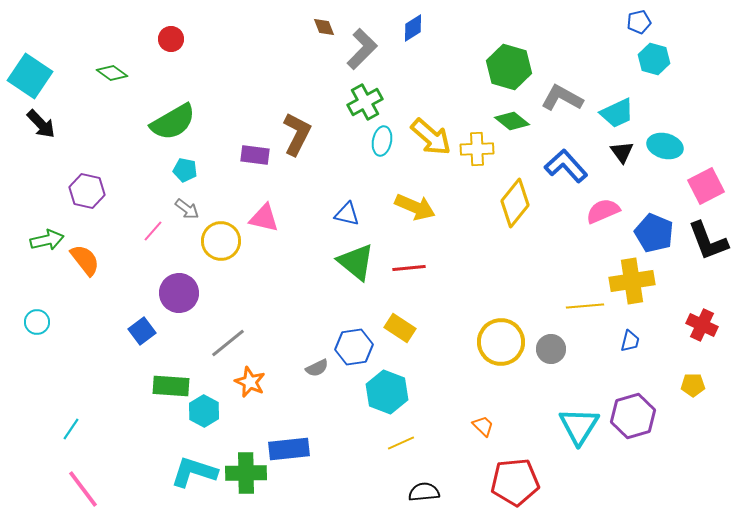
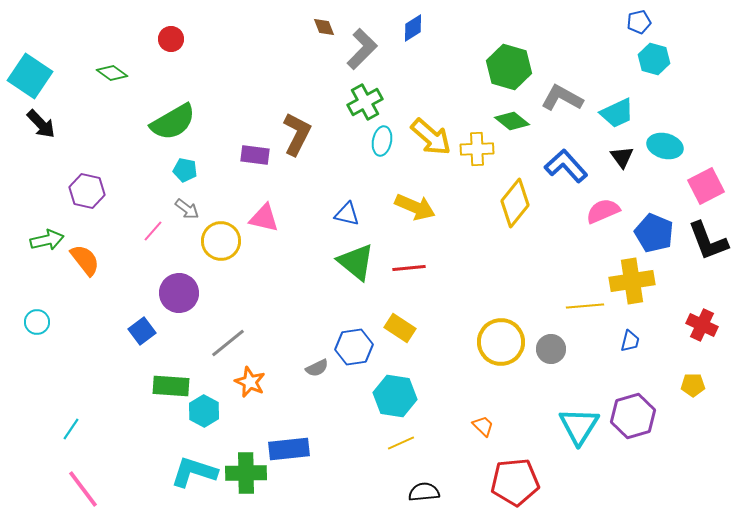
black triangle at (622, 152): moved 5 px down
cyan hexagon at (387, 392): moved 8 px right, 4 px down; rotated 12 degrees counterclockwise
